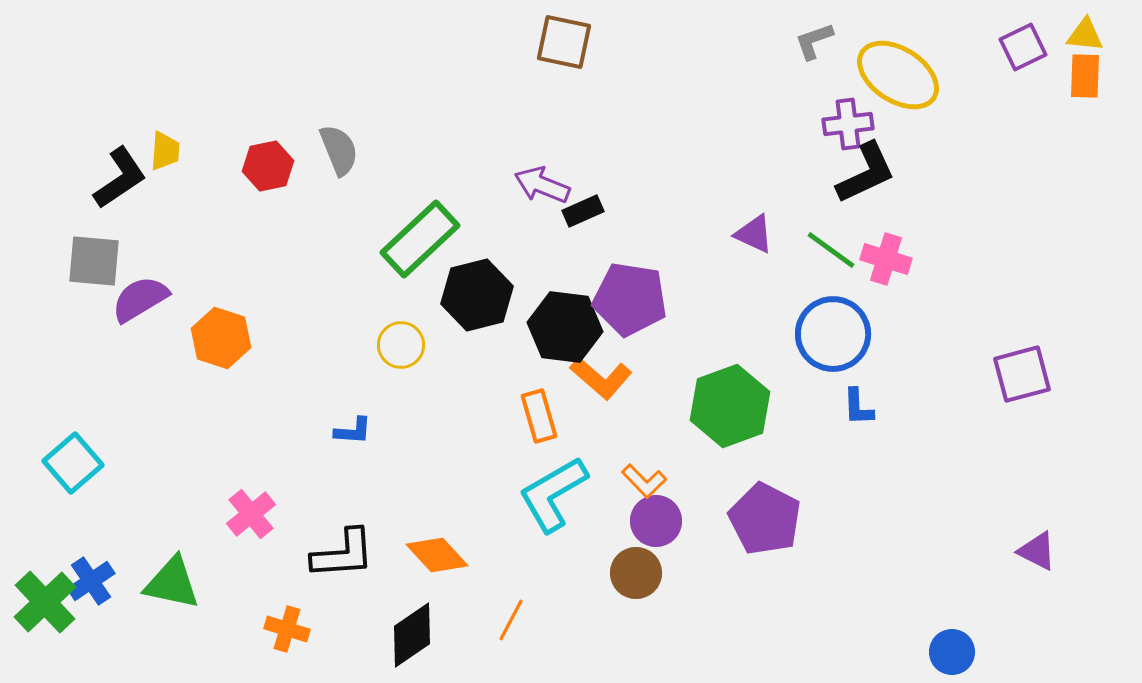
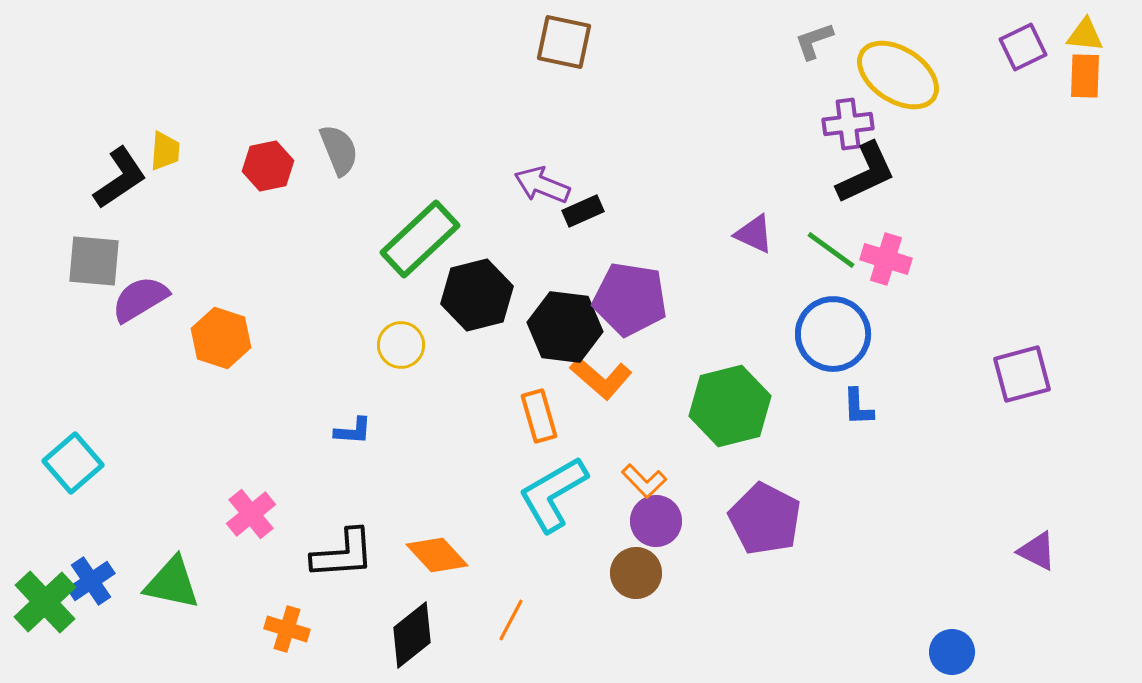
green hexagon at (730, 406): rotated 6 degrees clockwise
black diamond at (412, 635): rotated 4 degrees counterclockwise
